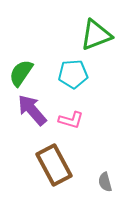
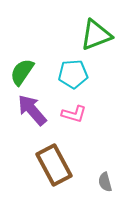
green semicircle: moved 1 px right, 1 px up
pink L-shape: moved 3 px right, 6 px up
